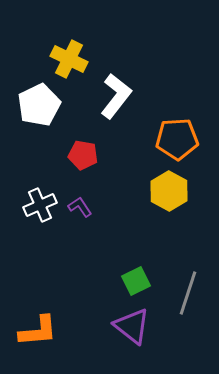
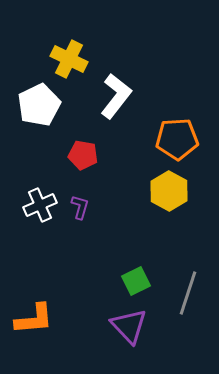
purple L-shape: rotated 50 degrees clockwise
purple triangle: moved 3 px left; rotated 9 degrees clockwise
orange L-shape: moved 4 px left, 12 px up
